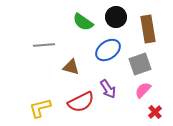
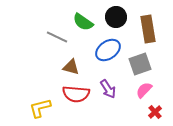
gray line: moved 13 px right, 8 px up; rotated 30 degrees clockwise
pink semicircle: moved 1 px right
red semicircle: moved 5 px left, 8 px up; rotated 32 degrees clockwise
